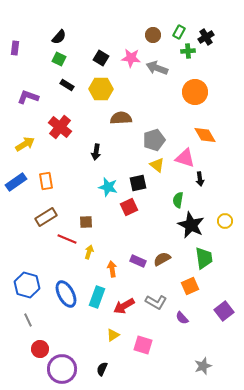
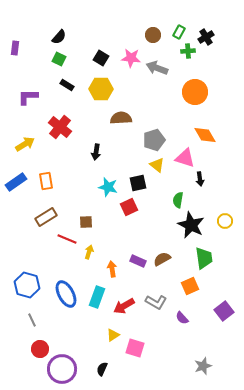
purple L-shape at (28, 97): rotated 20 degrees counterclockwise
gray line at (28, 320): moved 4 px right
pink square at (143, 345): moved 8 px left, 3 px down
